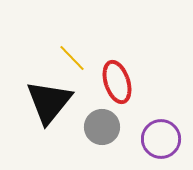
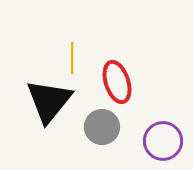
yellow line: rotated 44 degrees clockwise
black triangle: moved 1 px up
purple circle: moved 2 px right, 2 px down
